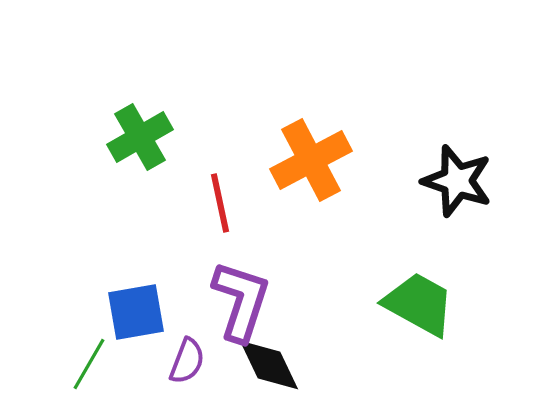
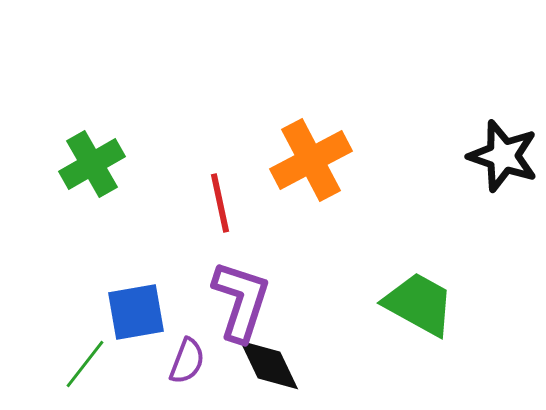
green cross: moved 48 px left, 27 px down
black star: moved 46 px right, 25 px up
green line: moved 4 px left; rotated 8 degrees clockwise
